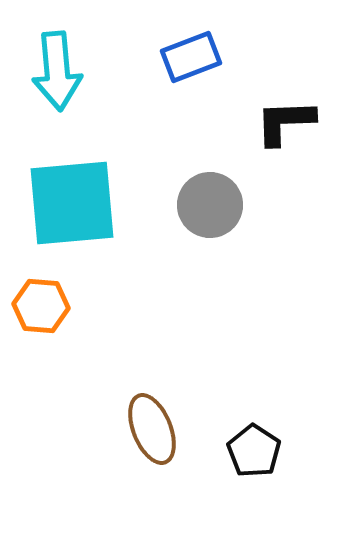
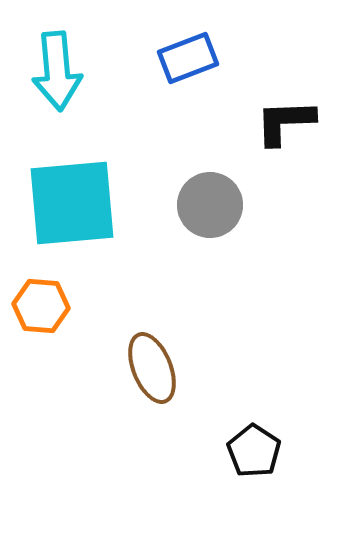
blue rectangle: moved 3 px left, 1 px down
brown ellipse: moved 61 px up
